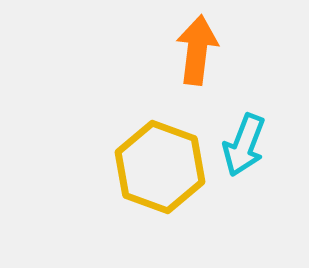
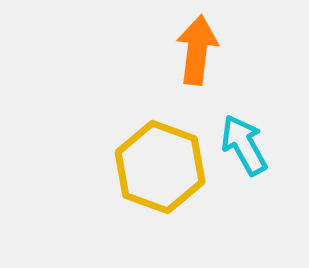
cyan arrow: rotated 130 degrees clockwise
